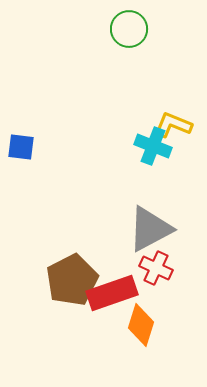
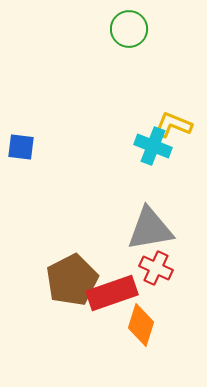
gray triangle: rotated 18 degrees clockwise
